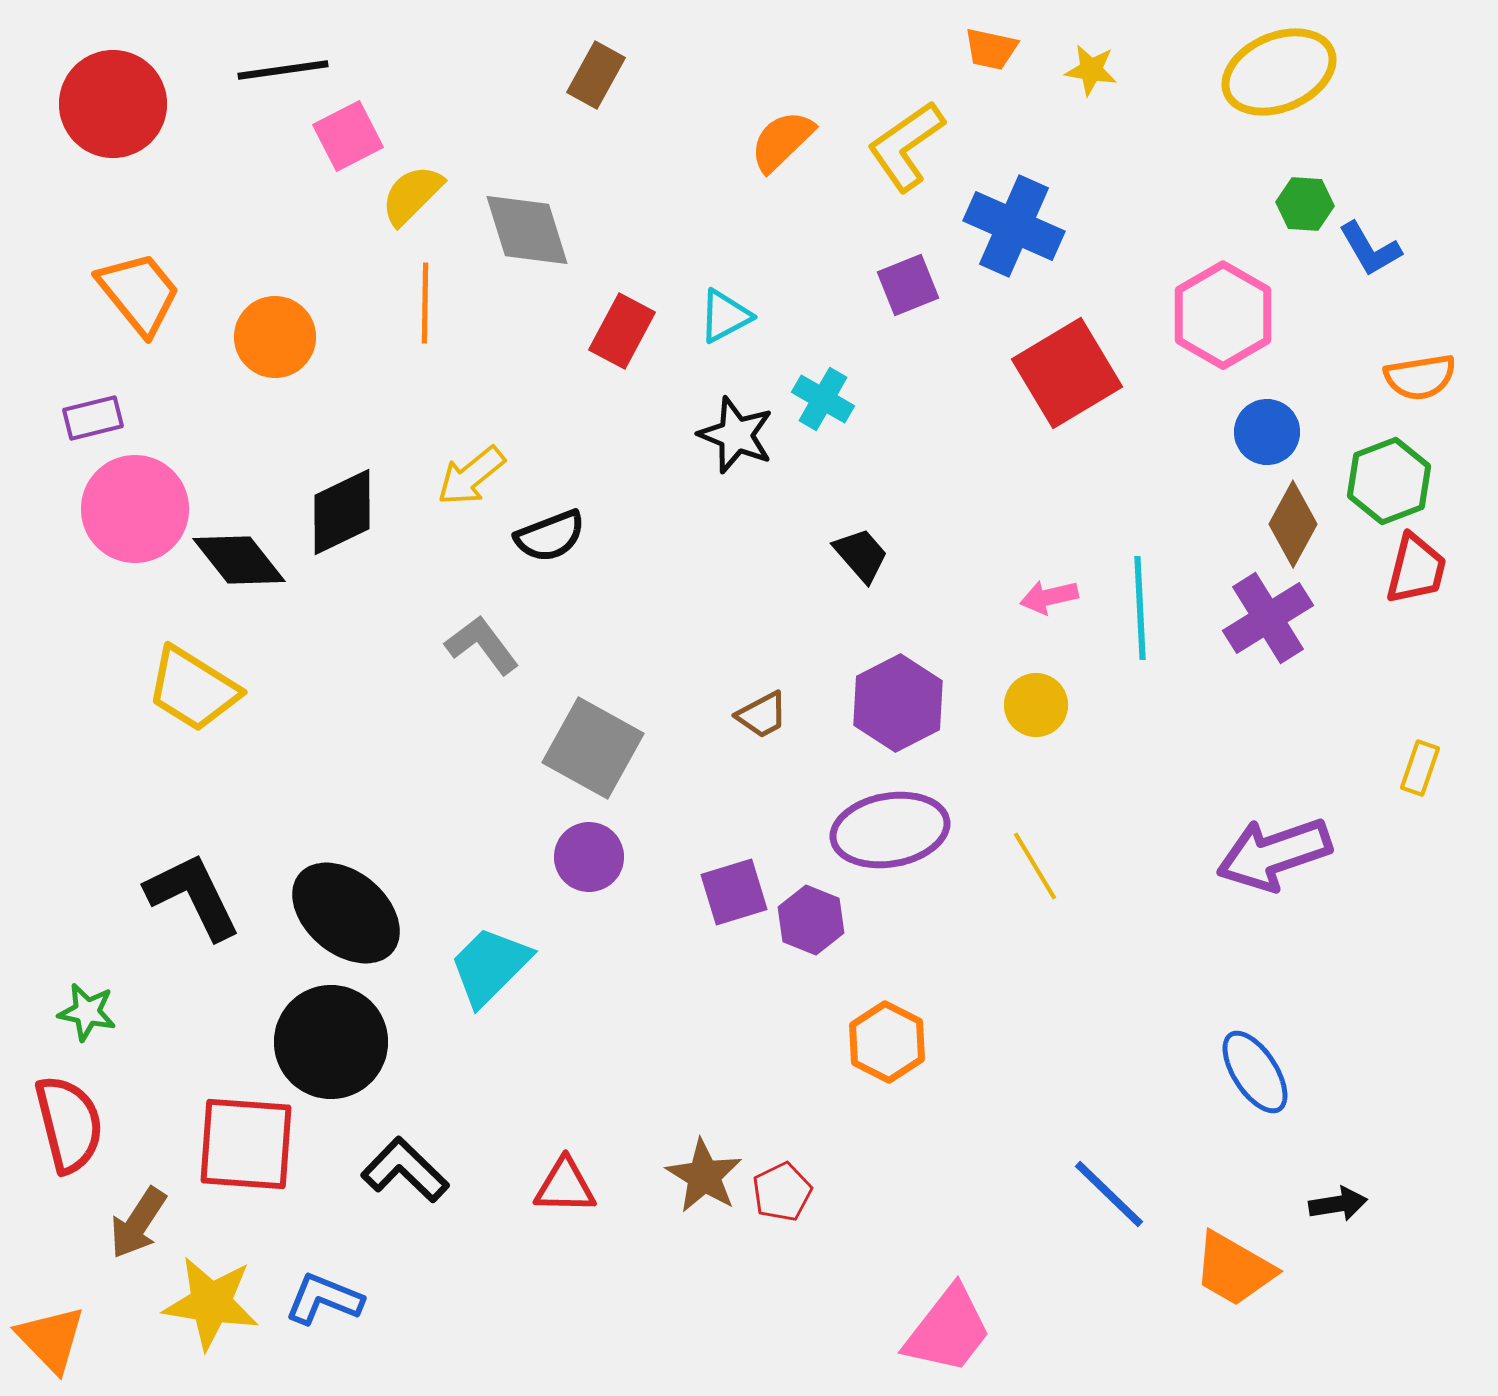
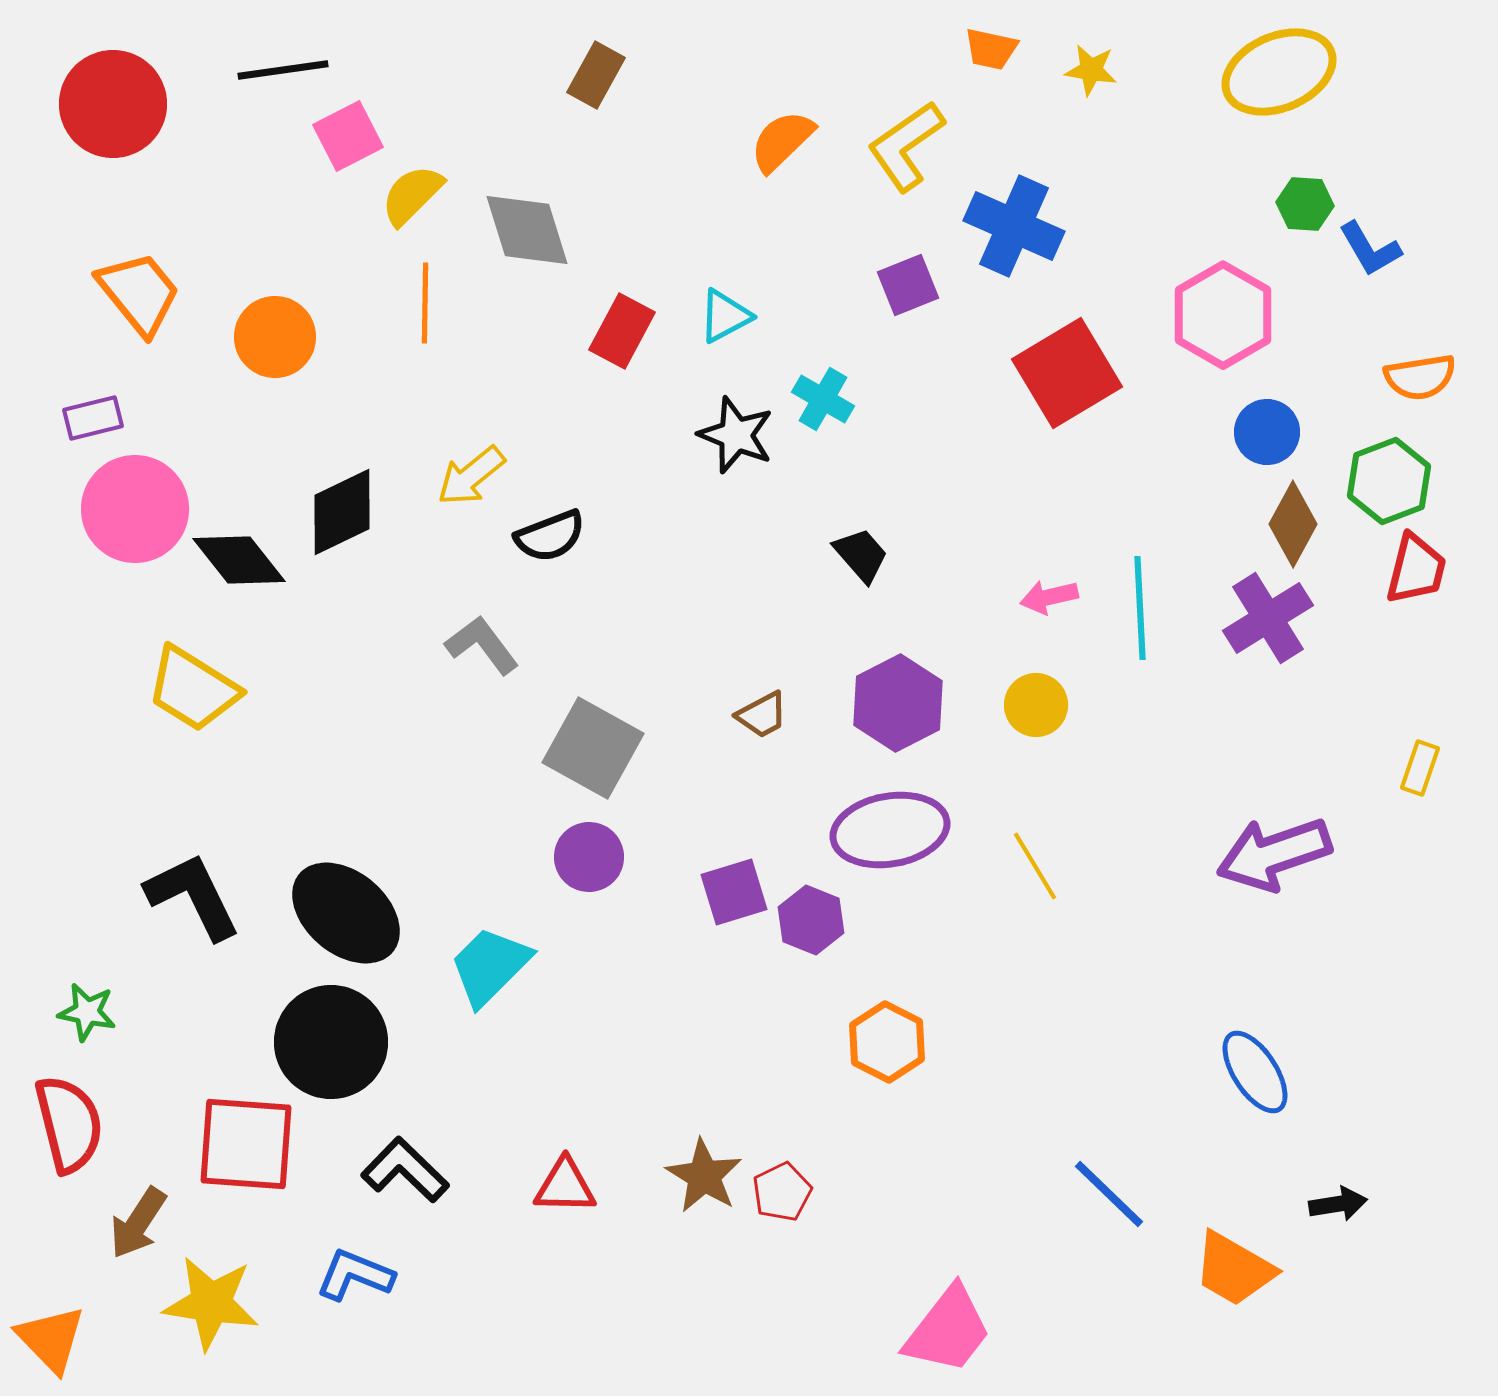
blue L-shape at (324, 1299): moved 31 px right, 24 px up
